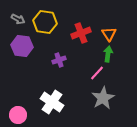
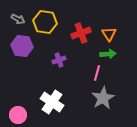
green arrow: rotated 77 degrees clockwise
pink line: rotated 28 degrees counterclockwise
